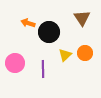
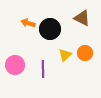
brown triangle: rotated 30 degrees counterclockwise
black circle: moved 1 px right, 3 px up
pink circle: moved 2 px down
